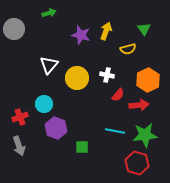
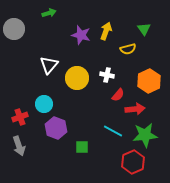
orange hexagon: moved 1 px right, 1 px down
red arrow: moved 4 px left, 4 px down
cyan line: moved 2 px left; rotated 18 degrees clockwise
red hexagon: moved 4 px left, 1 px up; rotated 20 degrees clockwise
